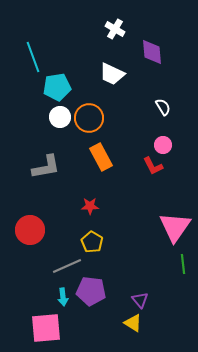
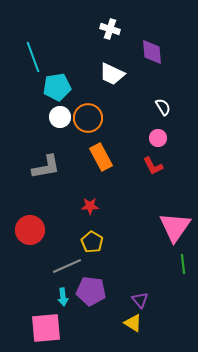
white cross: moved 5 px left; rotated 12 degrees counterclockwise
orange circle: moved 1 px left
pink circle: moved 5 px left, 7 px up
